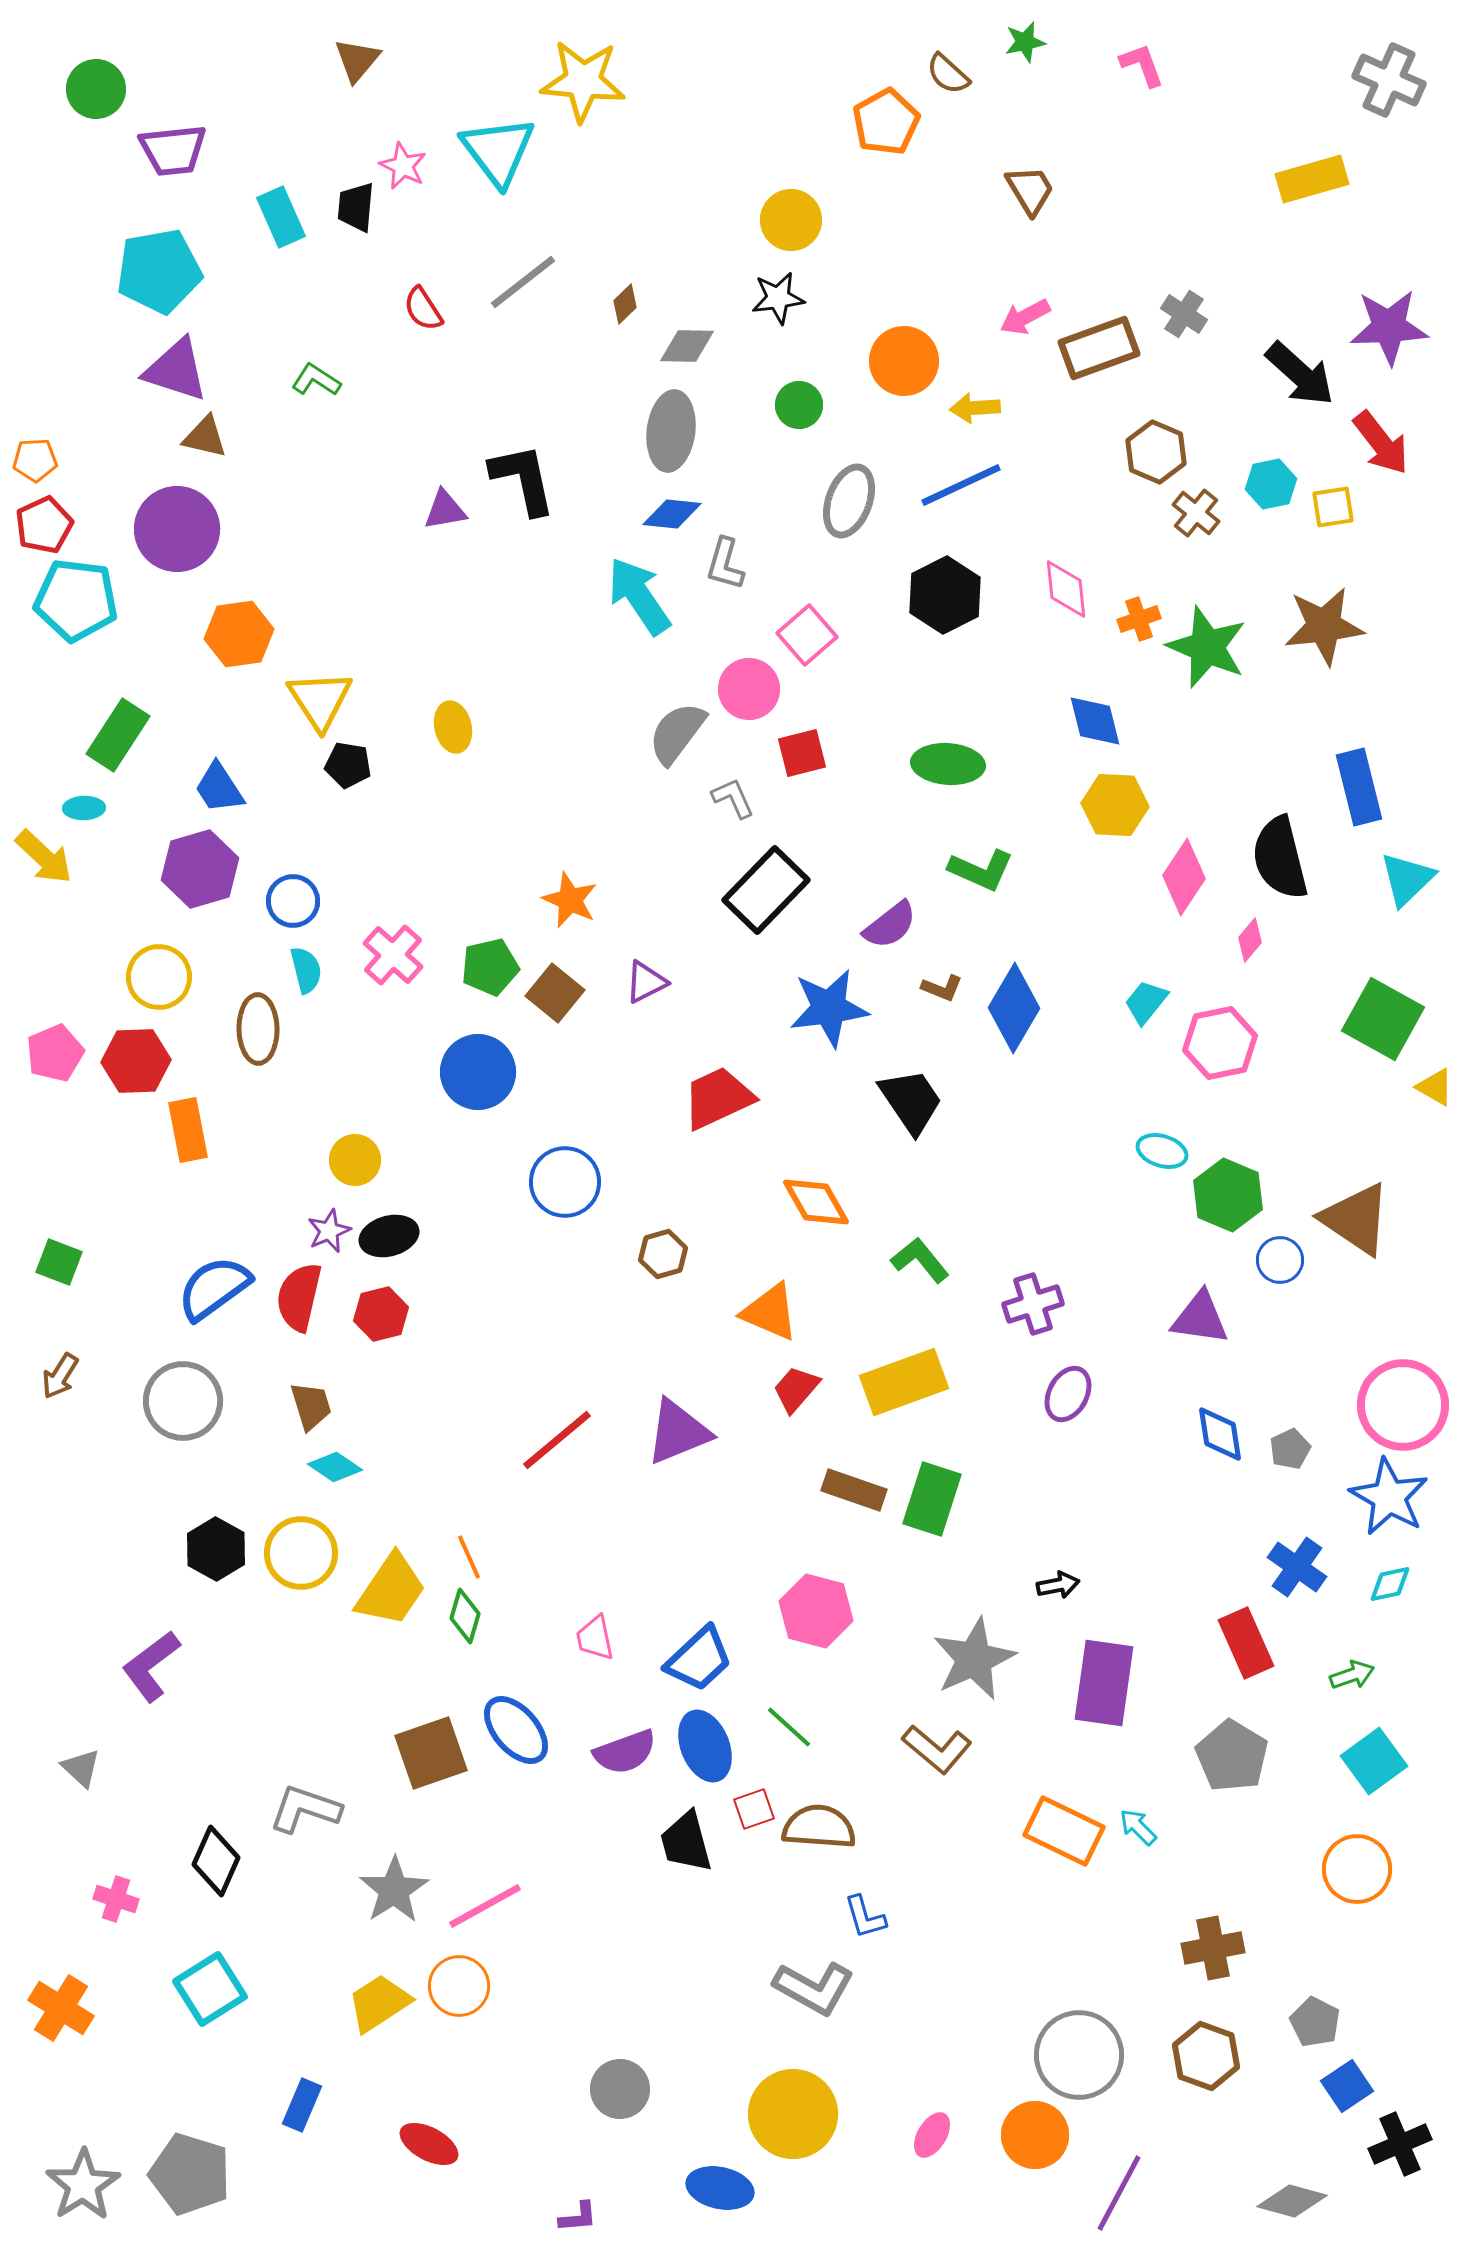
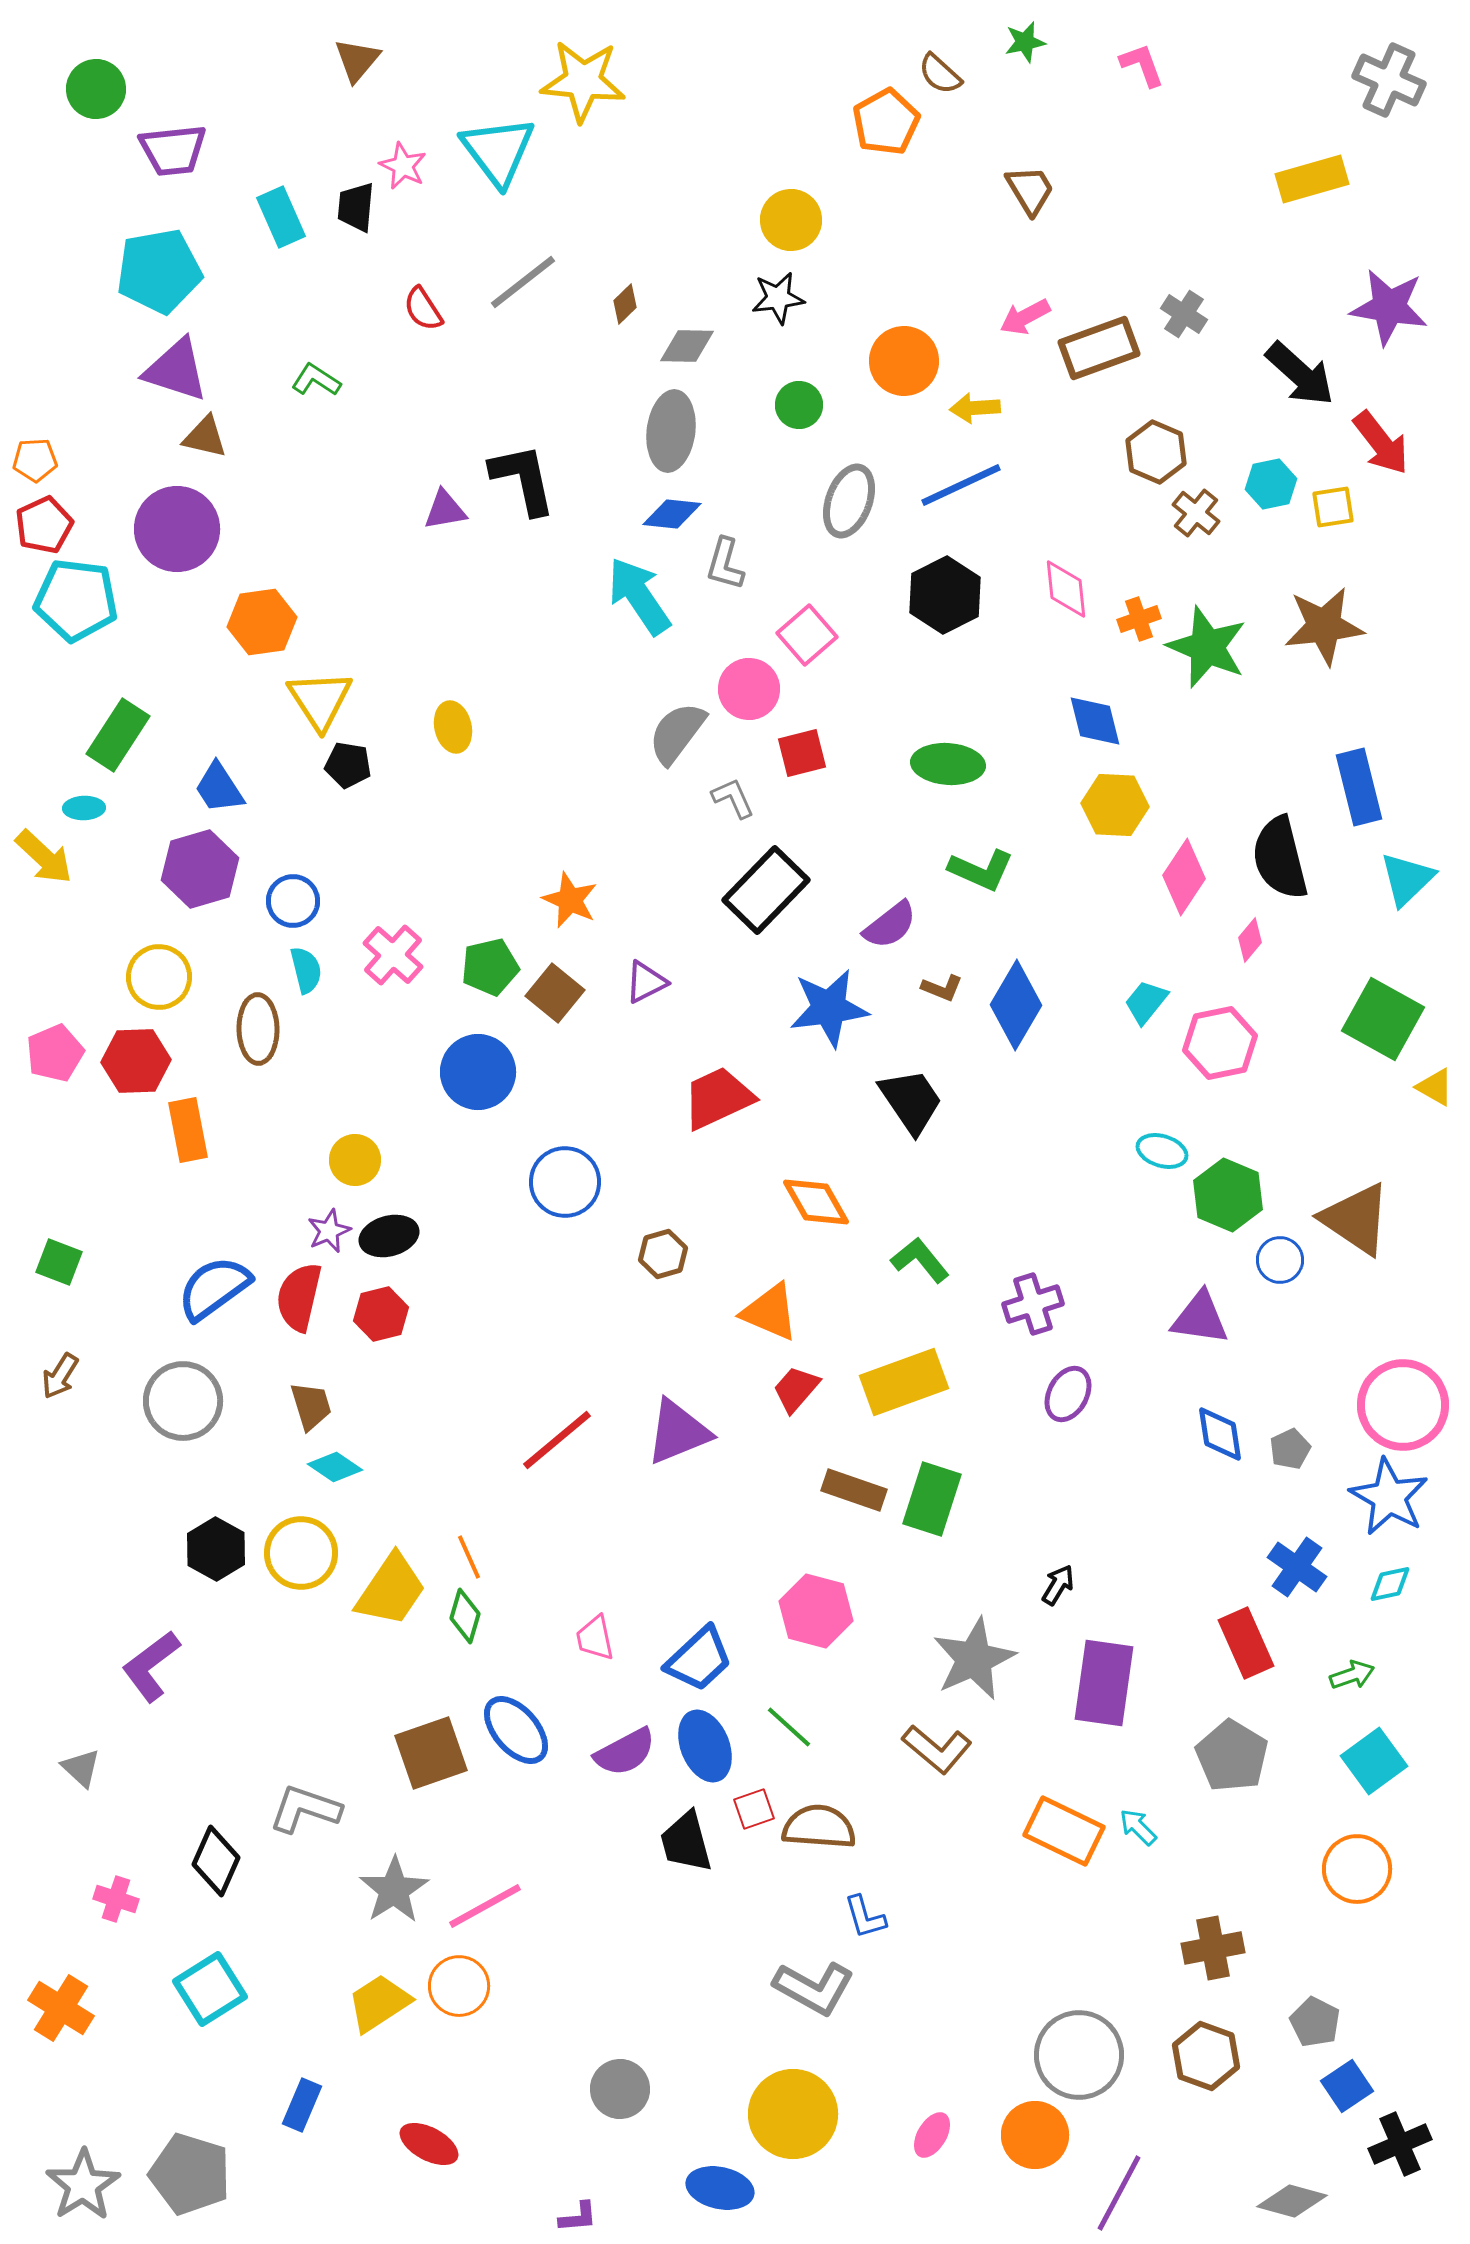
brown semicircle at (948, 74): moved 8 px left
purple star at (1389, 327): moved 20 px up; rotated 12 degrees clockwise
orange hexagon at (239, 634): moved 23 px right, 12 px up
blue diamond at (1014, 1008): moved 2 px right, 3 px up
black arrow at (1058, 1585): rotated 48 degrees counterclockwise
purple semicircle at (625, 1752): rotated 8 degrees counterclockwise
